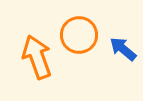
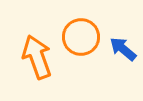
orange circle: moved 2 px right, 2 px down
